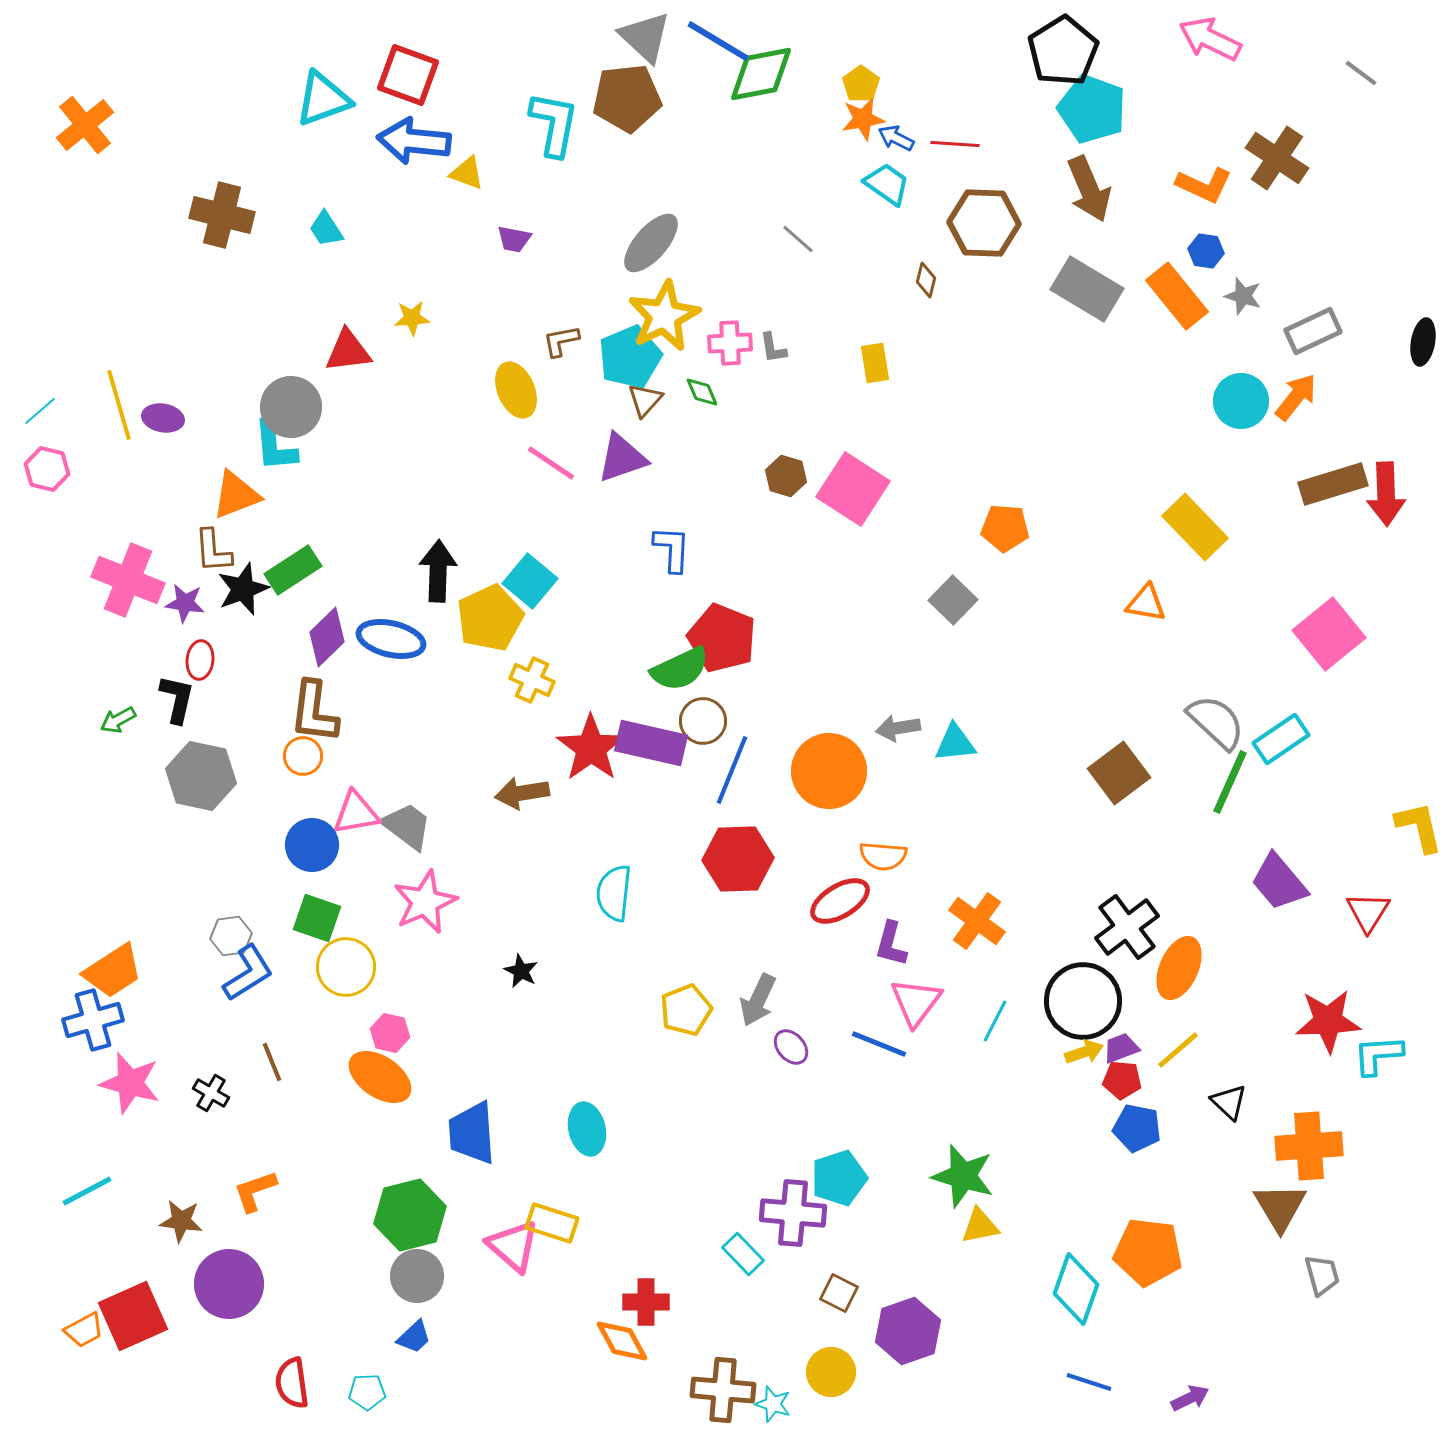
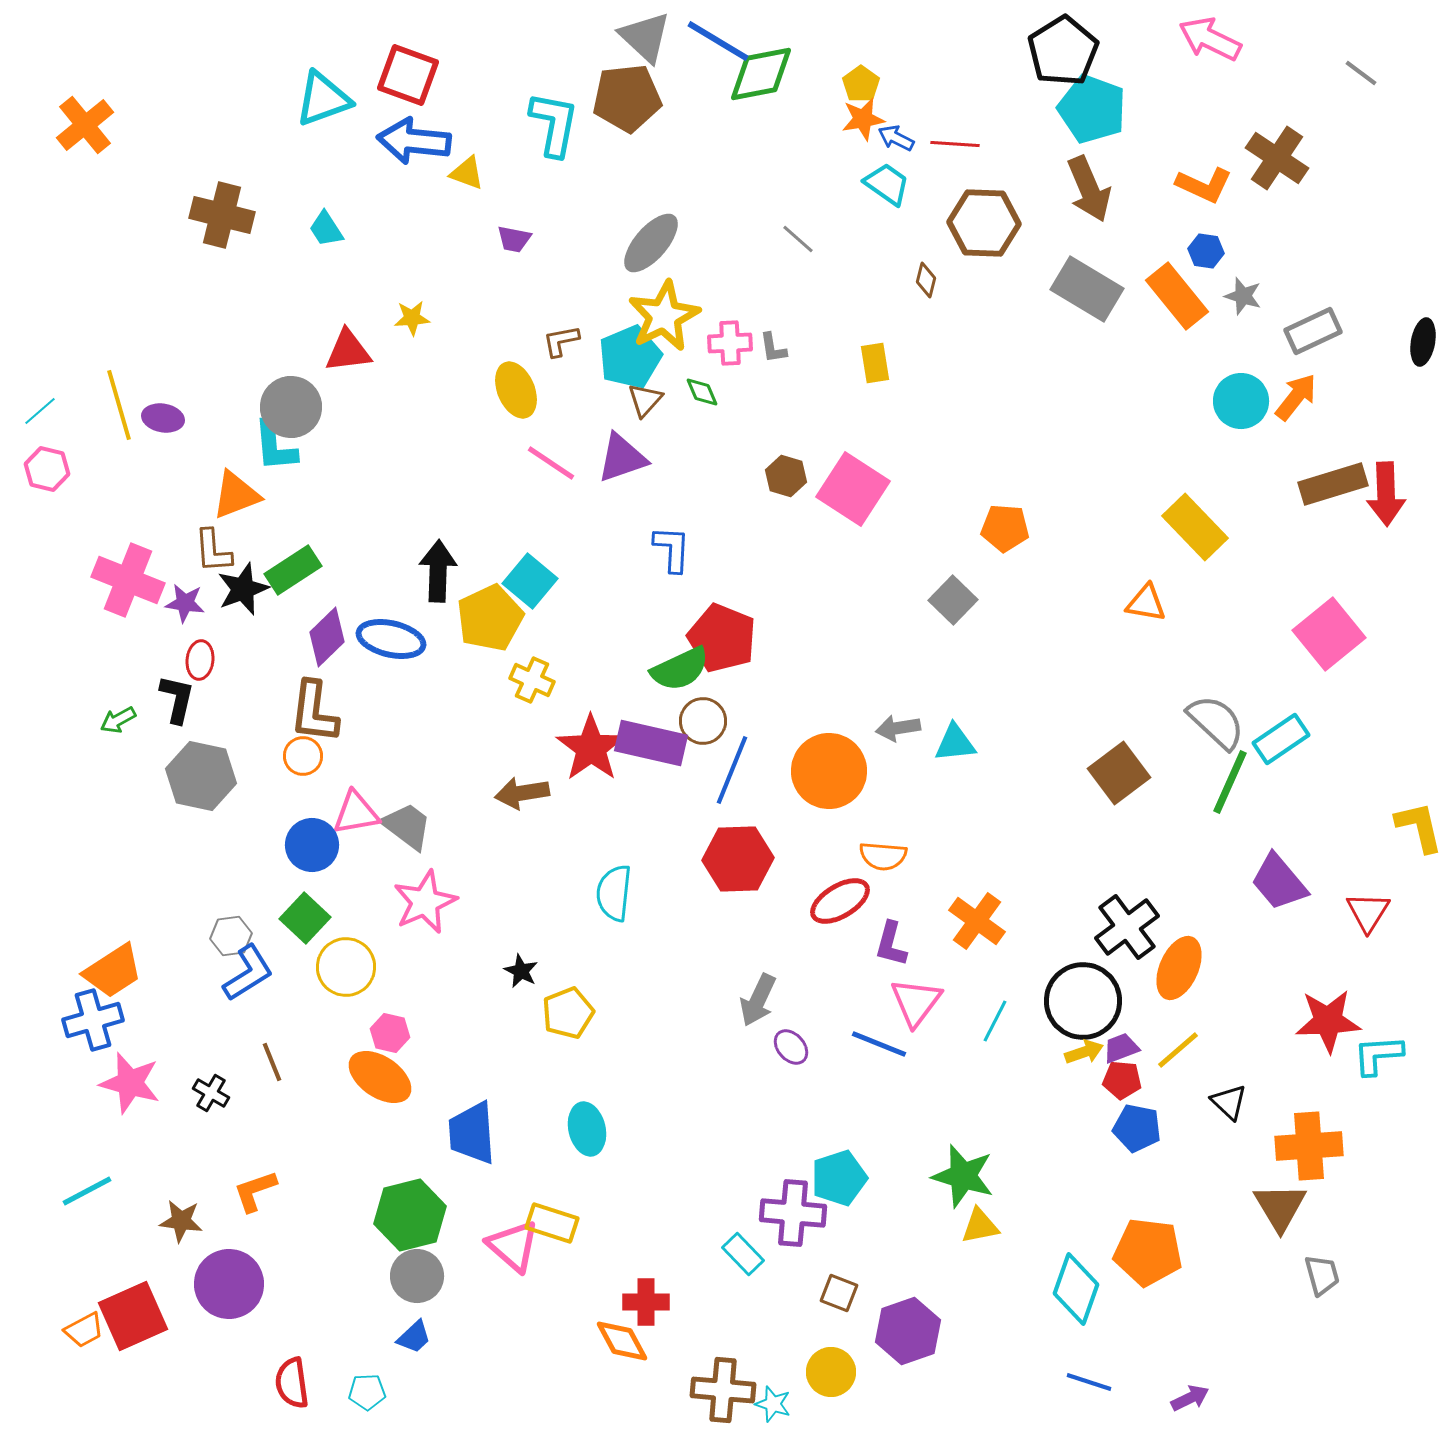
green square at (317, 918): moved 12 px left; rotated 24 degrees clockwise
yellow pentagon at (686, 1010): moved 118 px left, 3 px down
brown square at (839, 1293): rotated 6 degrees counterclockwise
